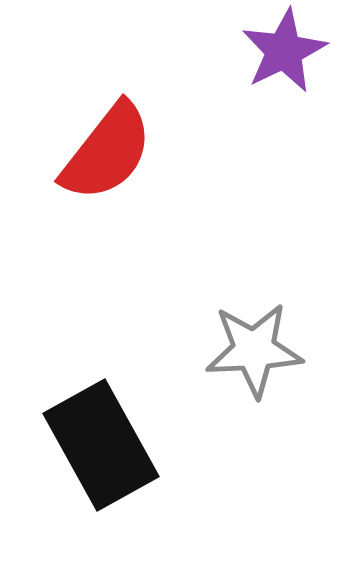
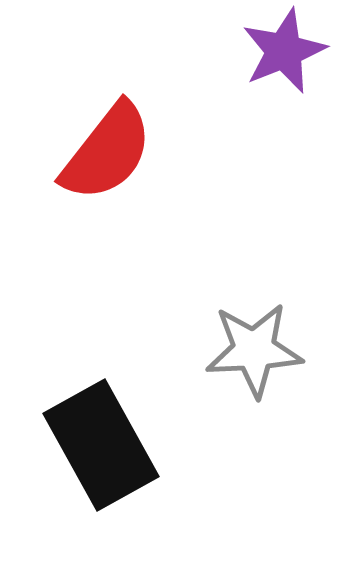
purple star: rotated 4 degrees clockwise
